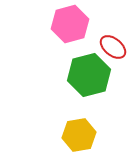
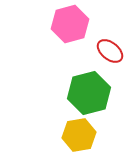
red ellipse: moved 3 px left, 4 px down
green hexagon: moved 18 px down
